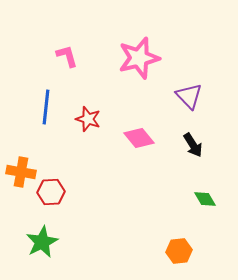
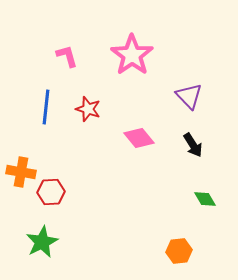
pink star: moved 7 px left, 3 px up; rotated 21 degrees counterclockwise
red star: moved 10 px up
